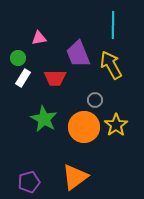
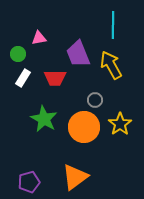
green circle: moved 4 px up
yellow star: moved 4 px right, 1 px up
